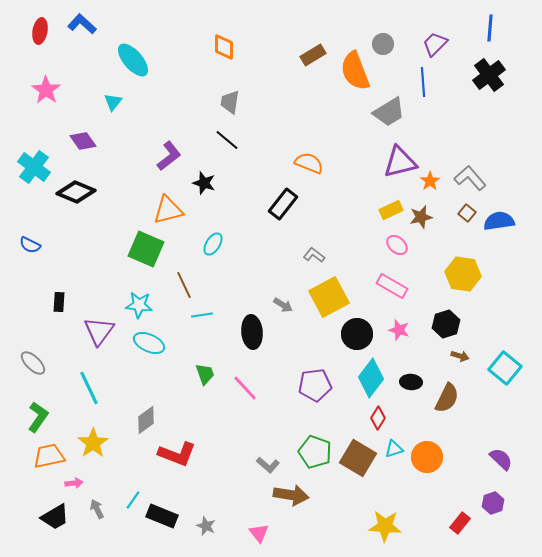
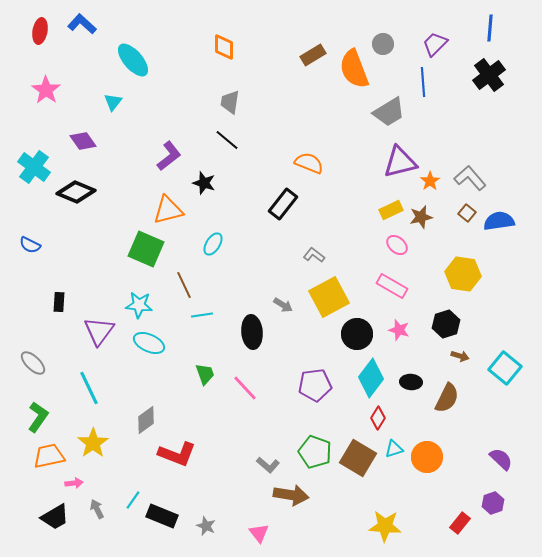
orange semicircle at (355, 71): moved 1 px left, 2 px up
